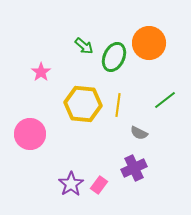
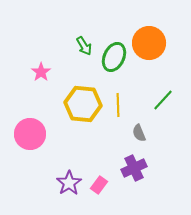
green arrow: rotated 18 degrees clockwise
green line: moved 2 px left; rotated 10 degrees counterclockwise
yellow line: rotated 10 degrees counterclockwise
gray semicircle: rotated 42 degrees clockwise
purple star: moved 2 px left, 1 px up
